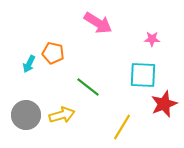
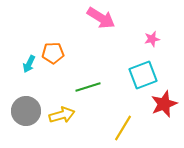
pink arrow: moved 3 px right, 5 px up
pink star: rotated 14 degrees counterclockwise
orange pentagon: rotated 15 degrees counterclockwise
cyan square: rotated 24 degrees counterclockwise
green line: rotated 55 degrees counterclockwise
gray circle: moved 4 px up
yellow line: moved 1 px right, 1 px down
